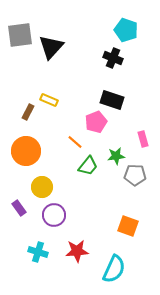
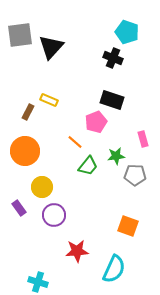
cyan pentagon: moved 1 px right, 2 px down
orange circle: moved 1 px left
cyan cross: moved 30 px down
